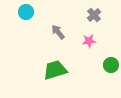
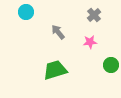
pink star: moved 1 px right, 1 px down
